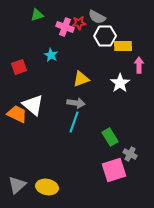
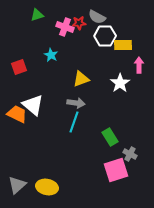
yellow rectangle: moved 1 px up
pink square: moved 2 px right
